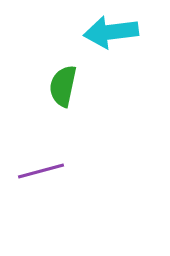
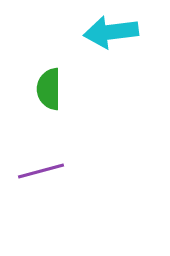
green semicircle: moved 14 px left, 3 px down; rotated 12 degrees counterclockwise
